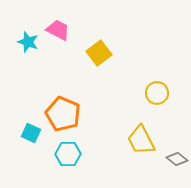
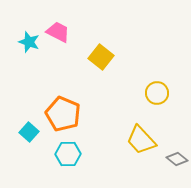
pink trapezoid: moved 2 px down
cyan star: moved 1 px right
yellow square: moved 2 px right, 4 px down; rotated 15 degrees counterclockwise
cyan square: moved 2 px left, 1 px up; rotated 18 degrees clockwise
yellow trapezoid: rotated 16 degrees counterclockwise
